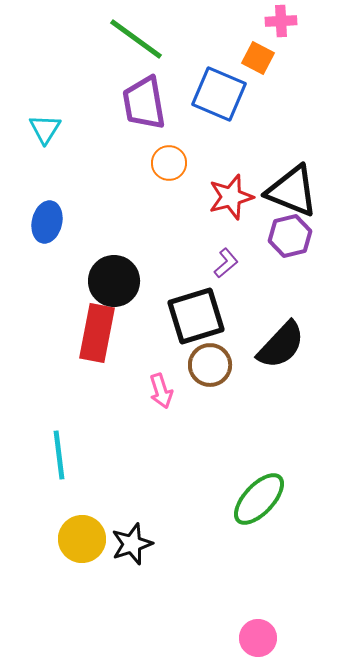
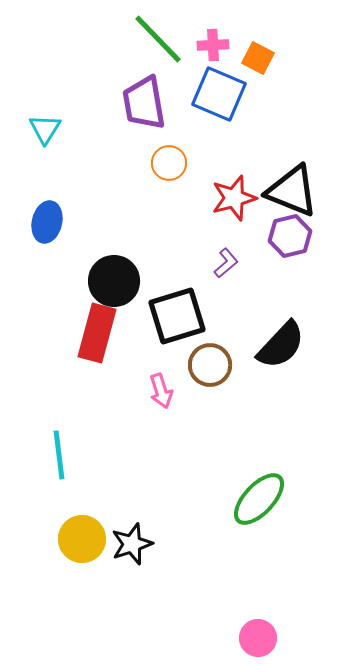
pink cross: moved 68 px left, 24 px down
green line: moved 22 px right; rotated 10 degrees clockwise
red star: moved 3 px right, 1 px down
black square: moved 19 px left
red rectangle: rotated 4 degrees clockwise
